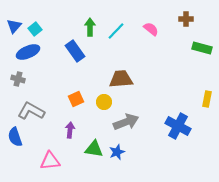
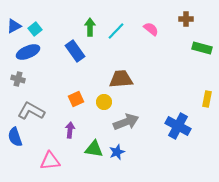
blue triangle: rotated 21 degrees clockwise
